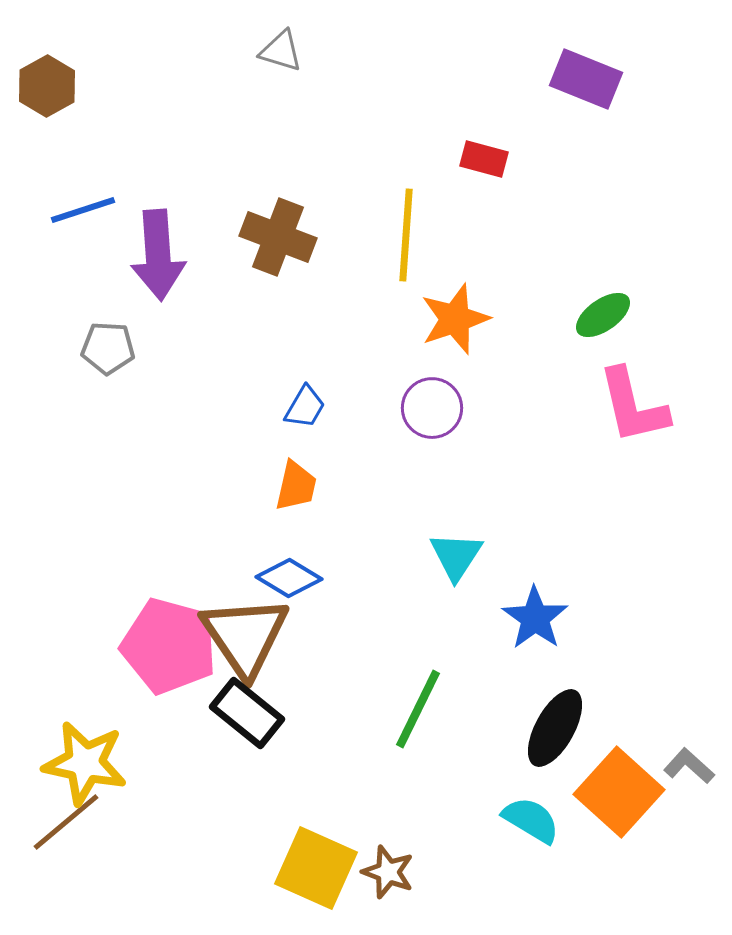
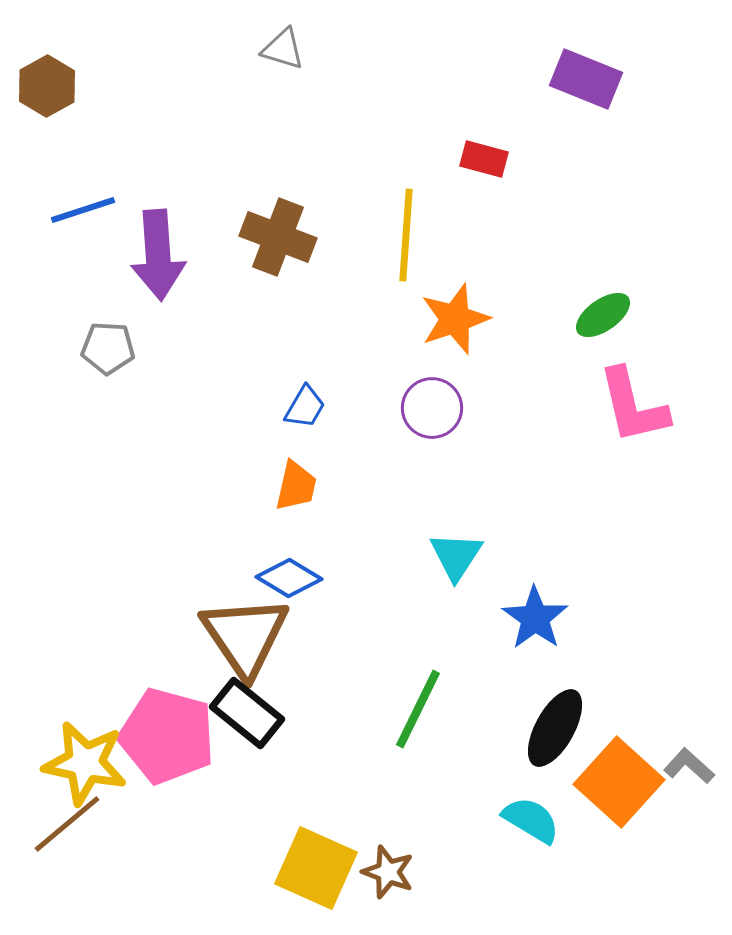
gray triangle: moved 2 px right, 2 px up
pink pentagon: moved 2 px left, 90 px down
orange square: moved 10 px up
brown line: moved 1 px right, 2 px down
